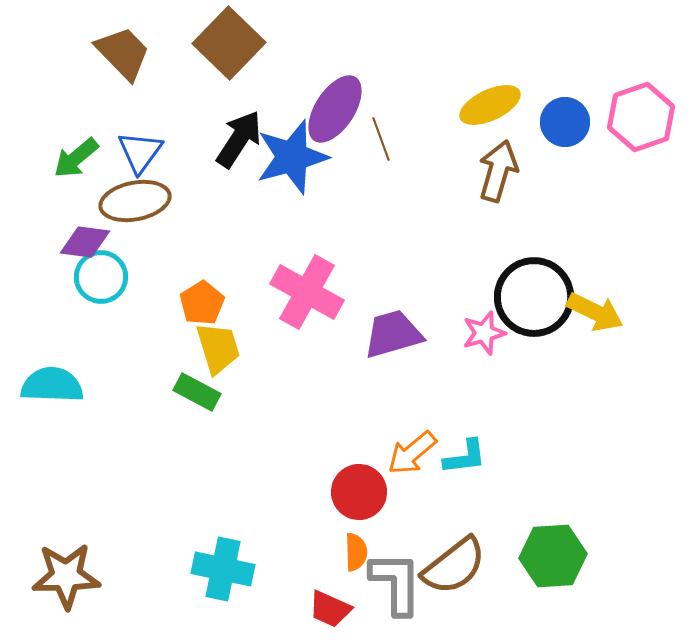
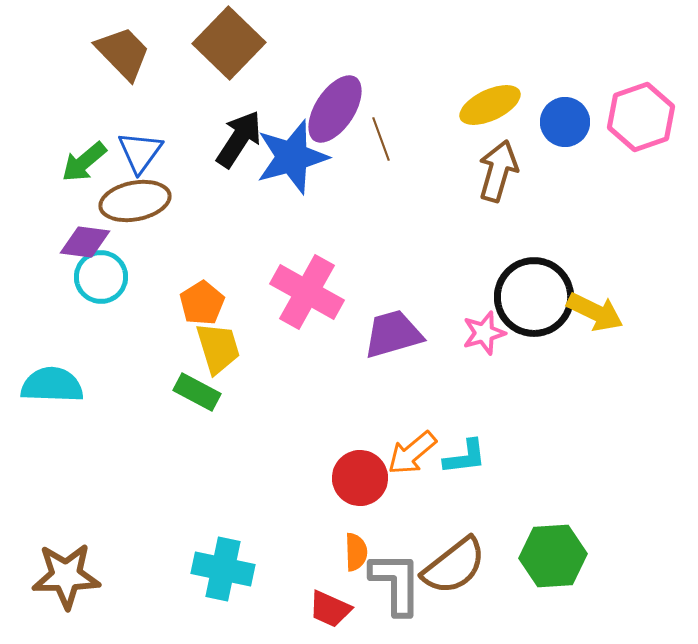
green arrow: moved 8 px right, 4 px down
red circle: moved 1 px right, 14 px up
